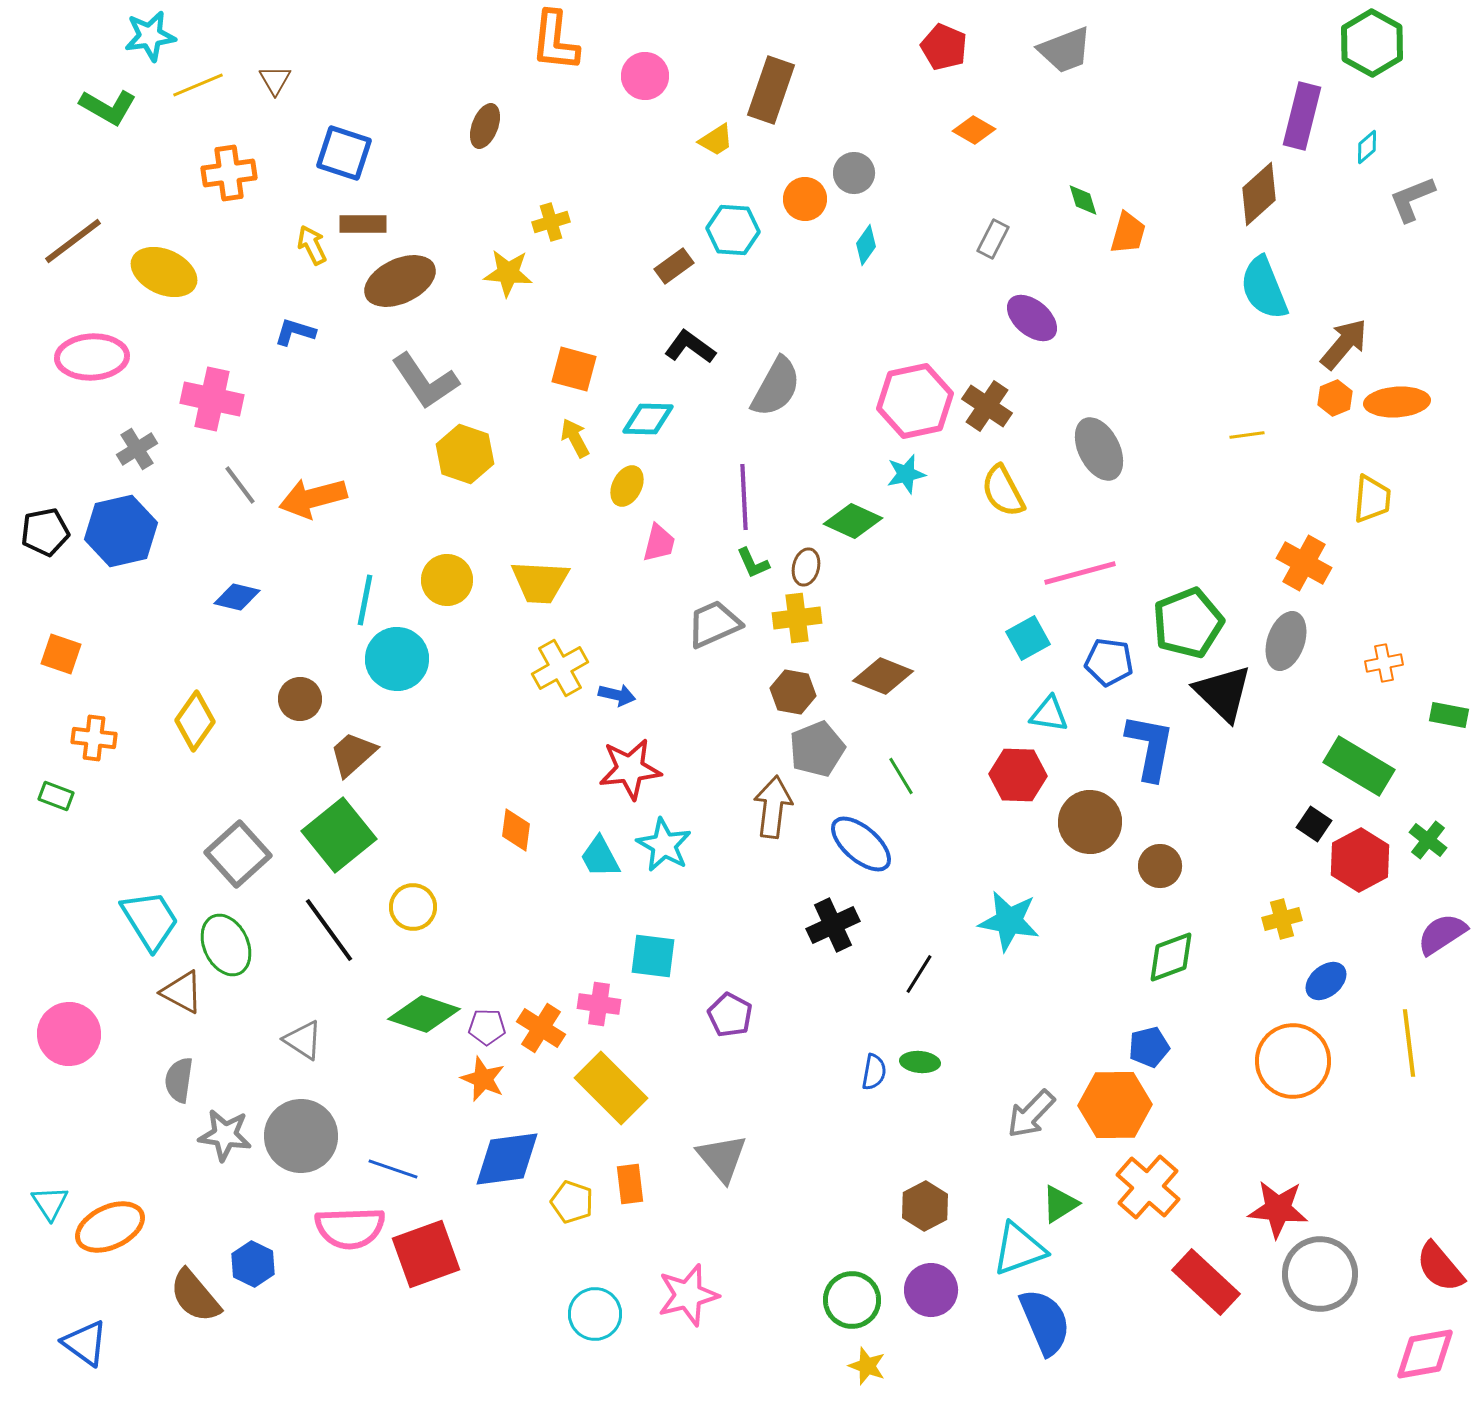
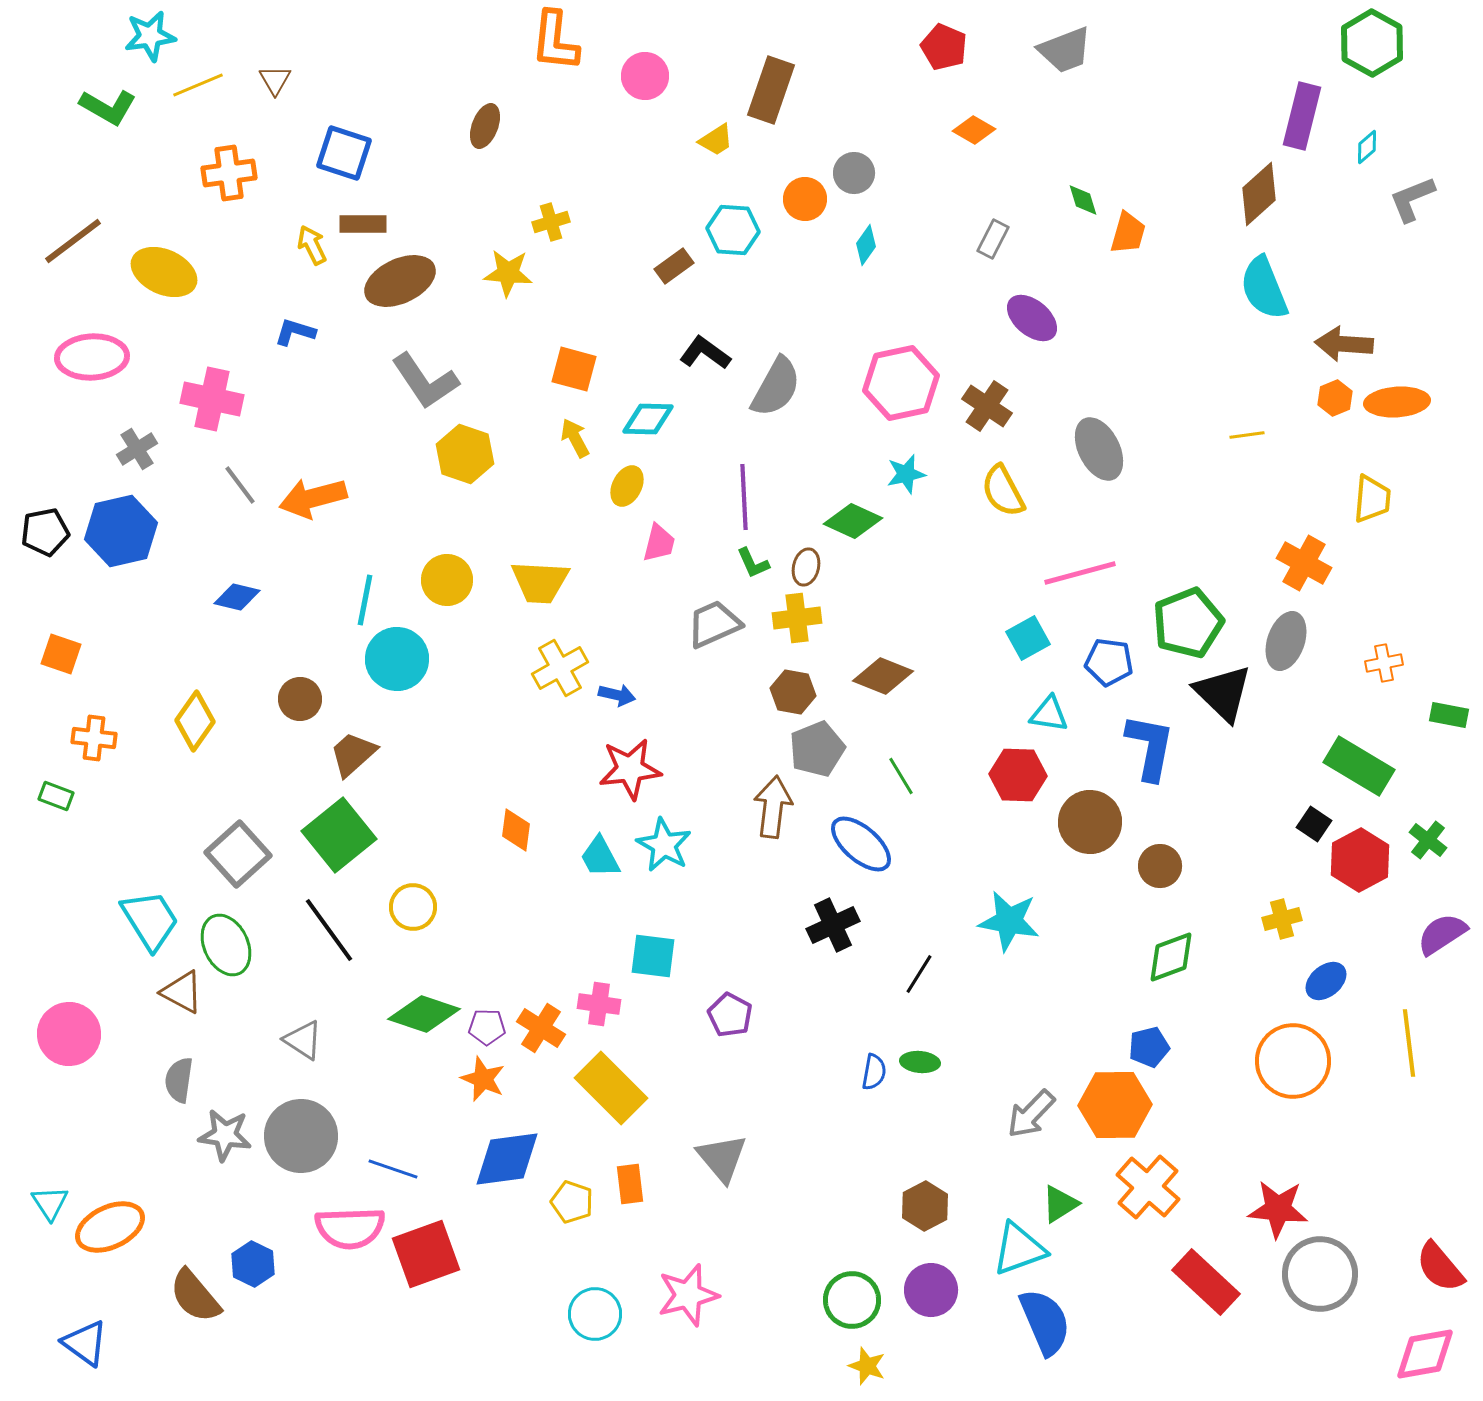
brown arrow at (1344, 344): rotated 126 degrees counterclockwise
black L-shape at (690, 347): moved 15 px right, 6 px down
pink hexagon at (915, 401): moved 14 px left, 18 px up
